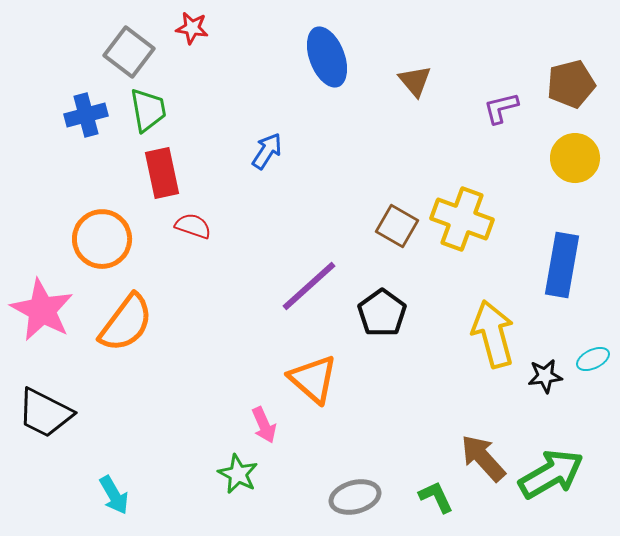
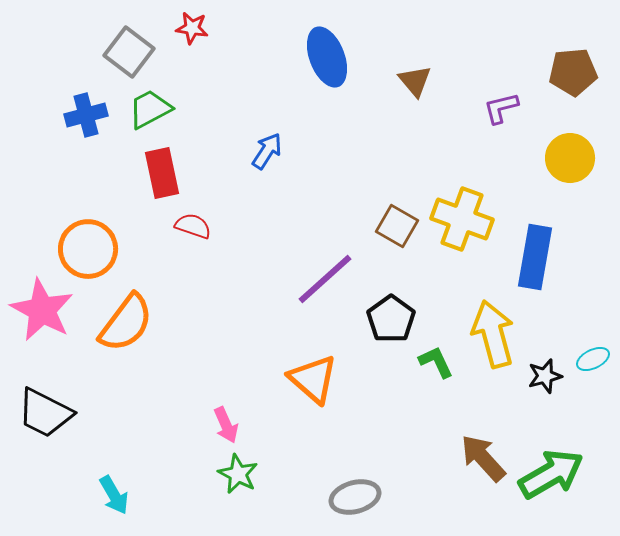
brown pentagon: moved 2 px right, 12 px up; rotated 9 degrees clockwise
green trapezoid: moved 2 px right, 1 px up; rotated 108 degrees counterclockwise
yellow circle: moved 5 px left
orange circle: moved 14 px left, 10 px down
blue rectangle: moved 27 px left, 8 px up
purple line: moved 16 px right, 7 px up
black pentagon: moved 9 px right, 6 px down
black star: rotated 8 degrees counterclockwise
pink arrow: moved 38 px left
green L-shape: moved 135 px up
